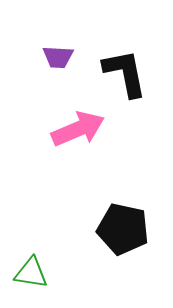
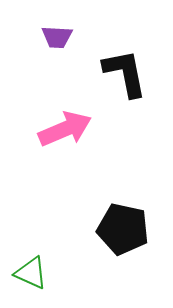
purple trapezoid: moved 1 px left, 20 px up
pink arrow: moved 13 px left
green triangle: rotated 15 degrees clockwise
